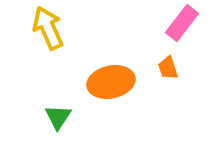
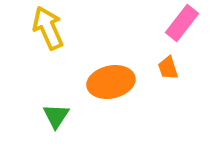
green triangle: moved 2 px left, 1 px up
